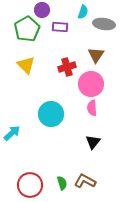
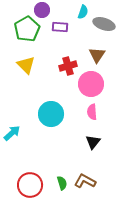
gray ellipse: rotated 10 degrees clockwise
brown triangle: moved 1 px right
red cross: moved 1 px right, 1 px up
pink semicircle: moved 4 px down
